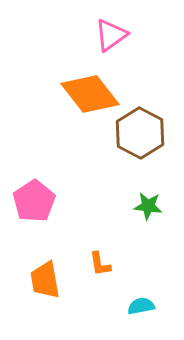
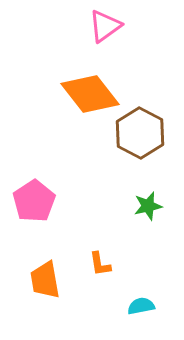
pink triangle: moved 6 px left, 9 px up
green star: rotated 20 degrees counterclockwise
